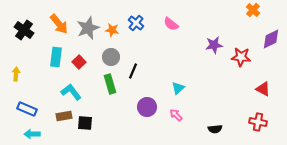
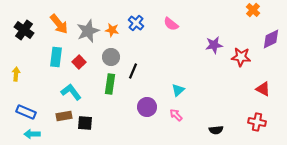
gray star: moved 3 px down
green rectangle: rotated 24 degrees clockwise
cyan triangle: moved 2 px down
blue rectangle: moved 1 px left, 3 px down
red cross: moved 1 px left
black semicircle: moved 1 px right, 1 px down
